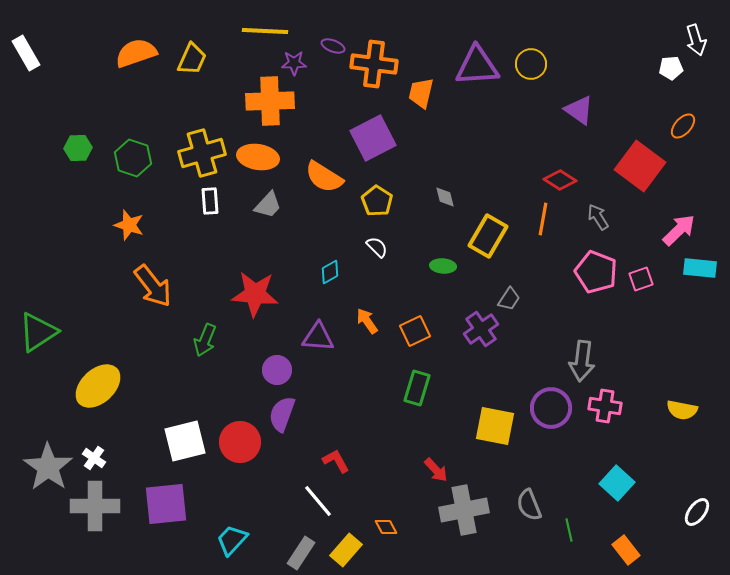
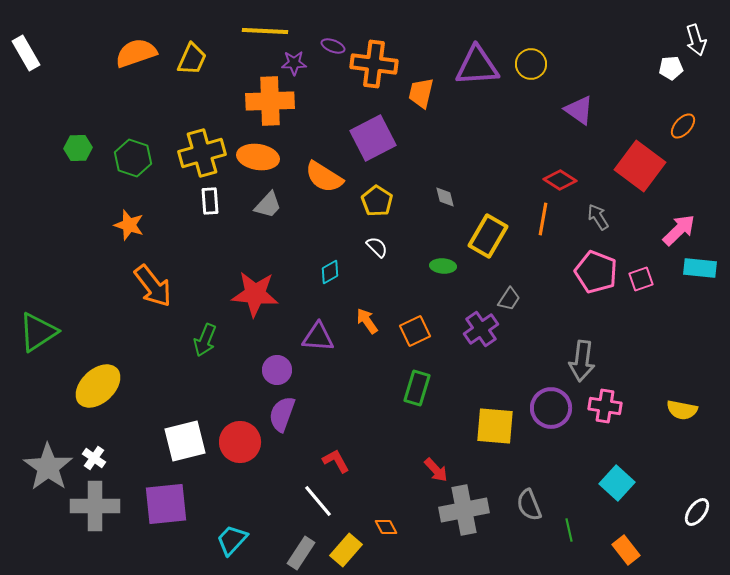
yellow square at (495, 426): rotated 6 degrees counterclockwise
